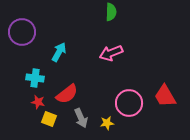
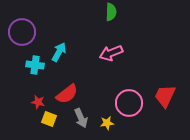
cyan cross: moved 13 px up
red trapezoid: rotated 55 degrees clockwise
